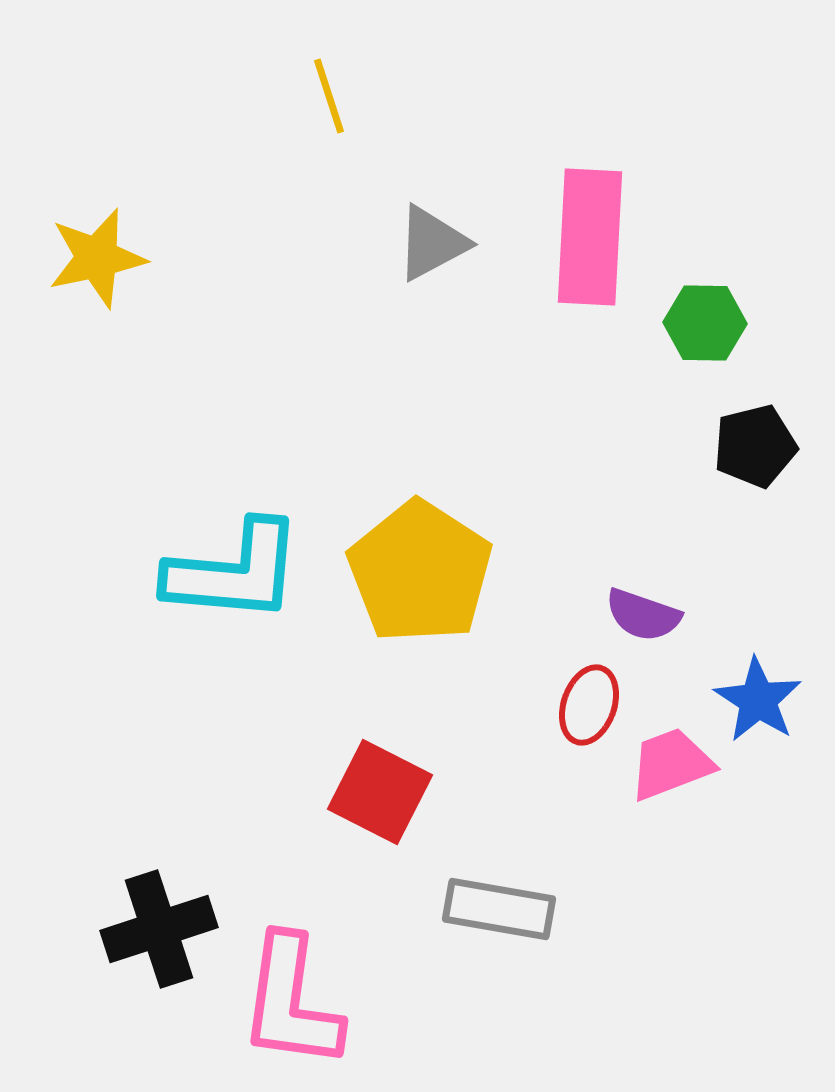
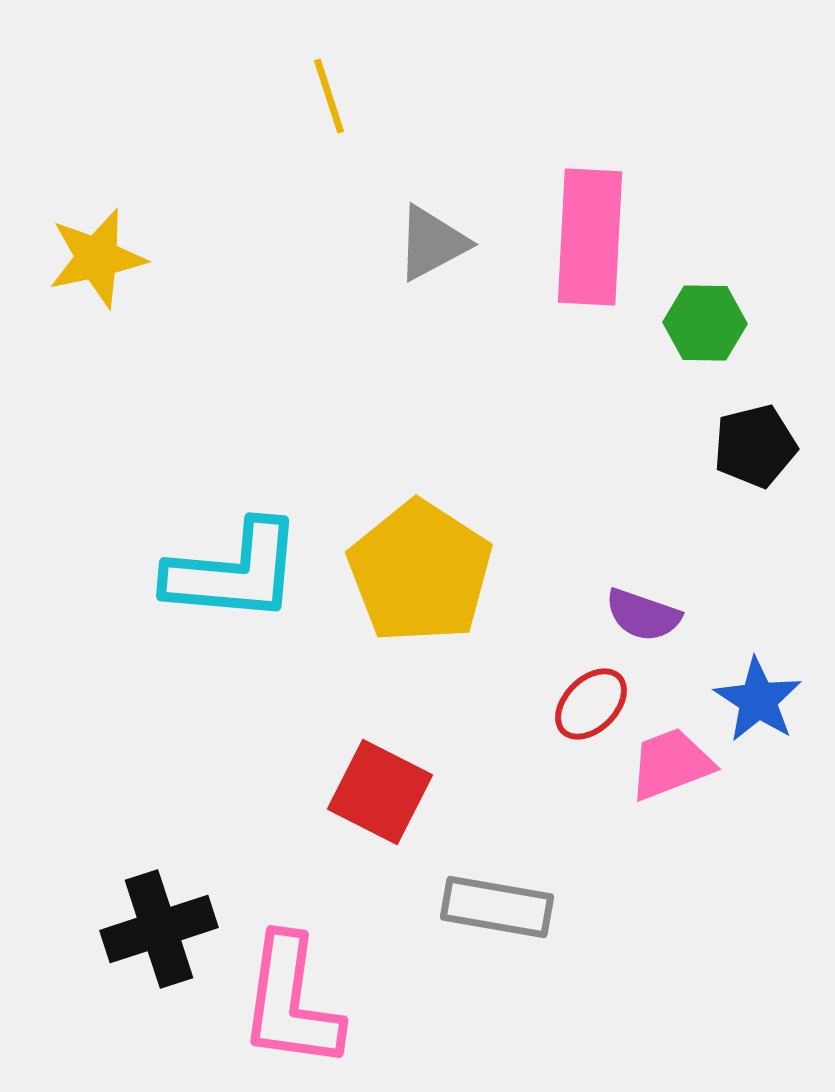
red ellipse: moved 2 px right, 1 px up; rotated 26 degrees clockwise
gray rectangle: moved 2 px left, 2 px up
